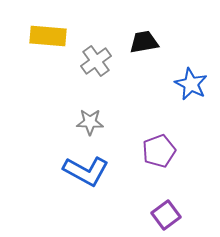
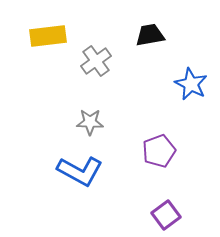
yellow rectangle: rotated 12 degrees counterclockwise
black trapezoid: moved 6 px right, 7 px up
blue L-shape: moved 6 px left
